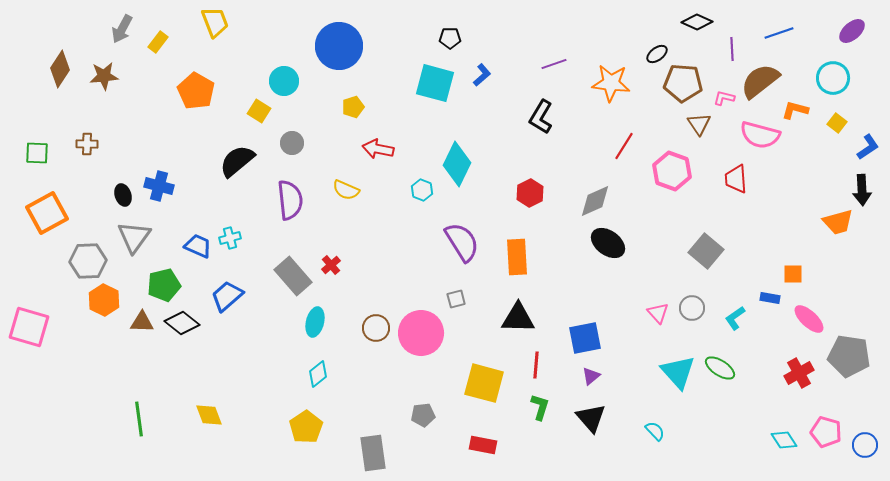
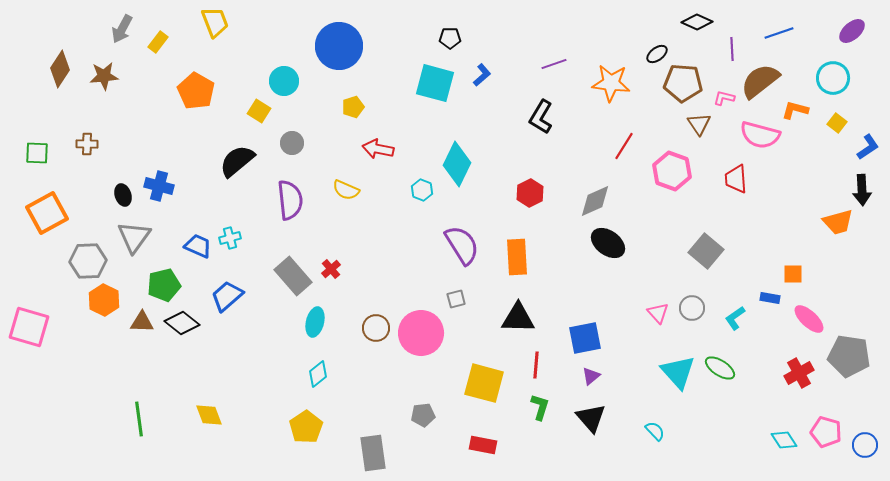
purple semicircle at (462, 242): moved 3 px down
red cross at (331, 265): moved 4 px down
